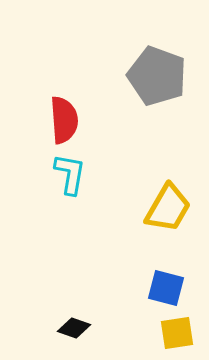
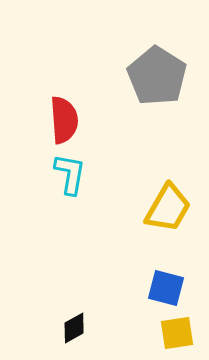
gray pentagon: rotated 12 degrees clockwise
black diamond: rotated 48 degrees counterclockwise
